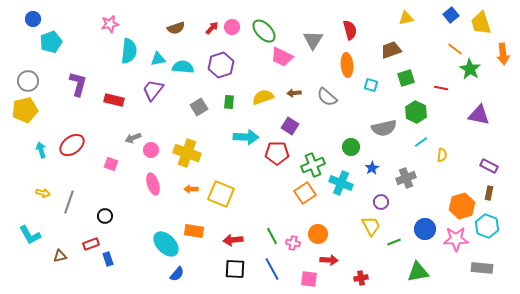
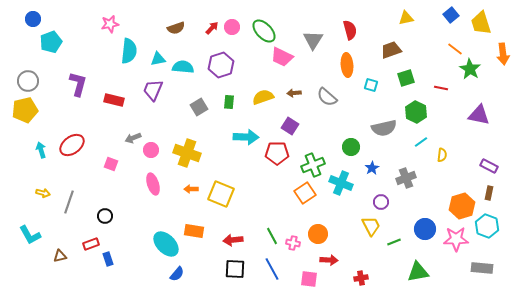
purple trapezoid at (153, 90): rotated 15 degrees counterclockwise
